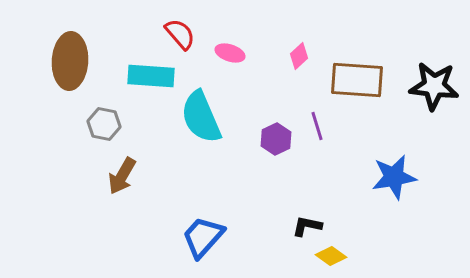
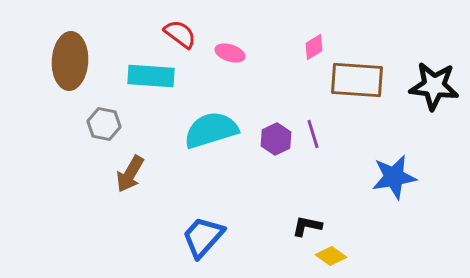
red semicircle: rotated 12 degrees counterclockwise
pink diamond: moved 15 px right, 9 px up; rotated 12 degrees clockwise
cyan semicircle: moved 10 px right, 13 px down; rotated 96 degrees clockwise
purple line: moved 4 px left, 8 px down
brown arrow: moved 8 px right, 2 px up
